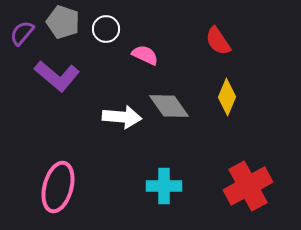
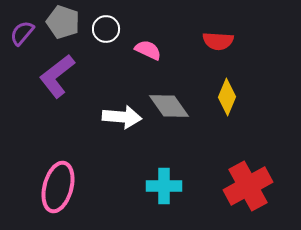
red semicircle: rotated 52 degrees counterclockwise
pink semicircle: moved 3 px right, 5 px up
purple L-shape: rotated 102 degrees clockwise
